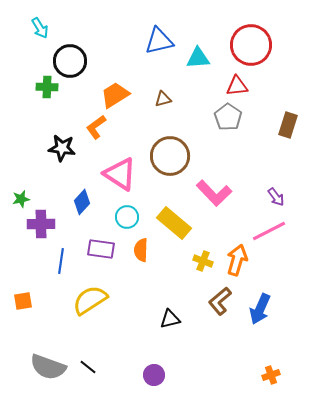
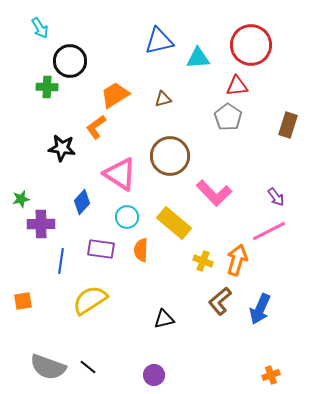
black triangle: moved 6 px left
